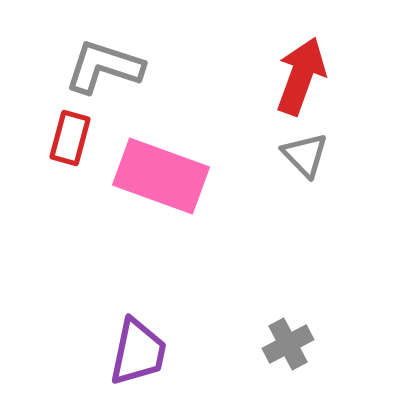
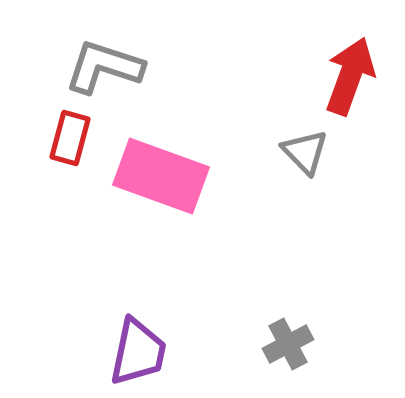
red arrow: moved 49 px right
gray triangle: moved 3 px up
